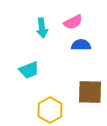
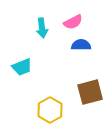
cyan trapezoid: moved 7 px left, 3 px up
brown square: rotated 16 degrees counterclockwise
